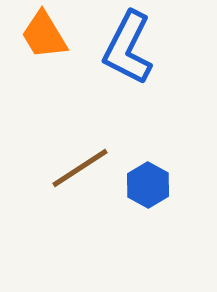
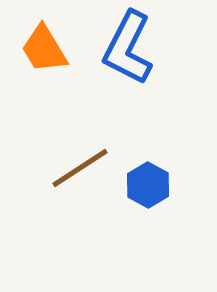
orange trapezoid: moved 14 px down
